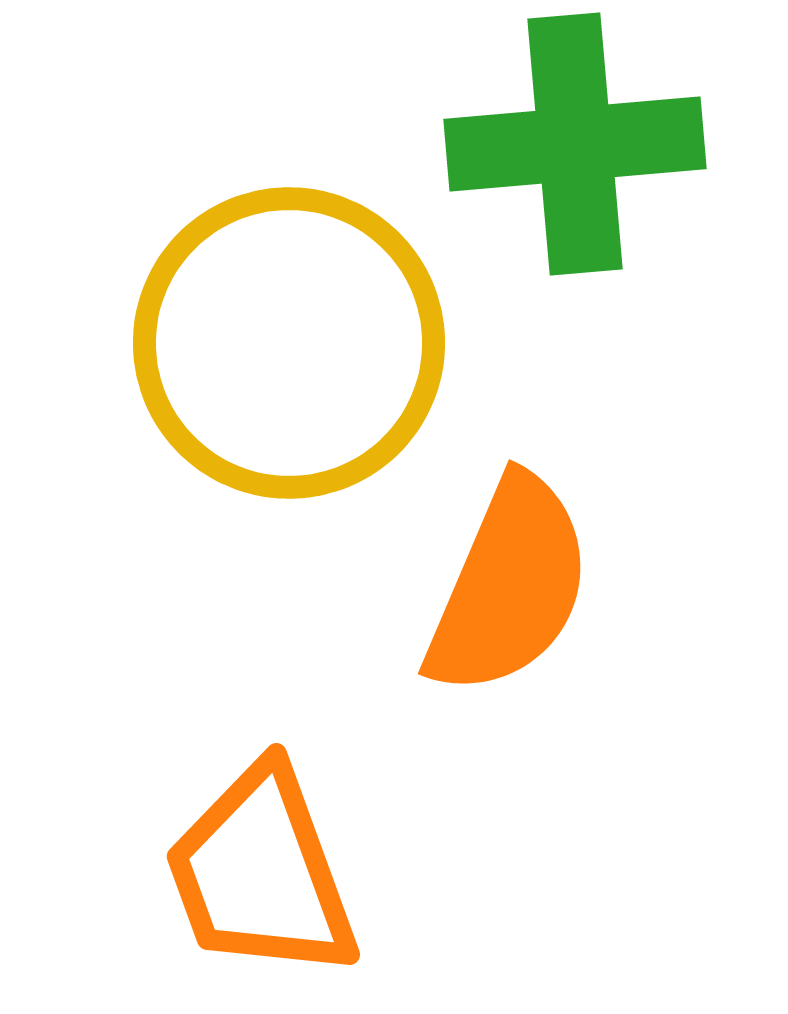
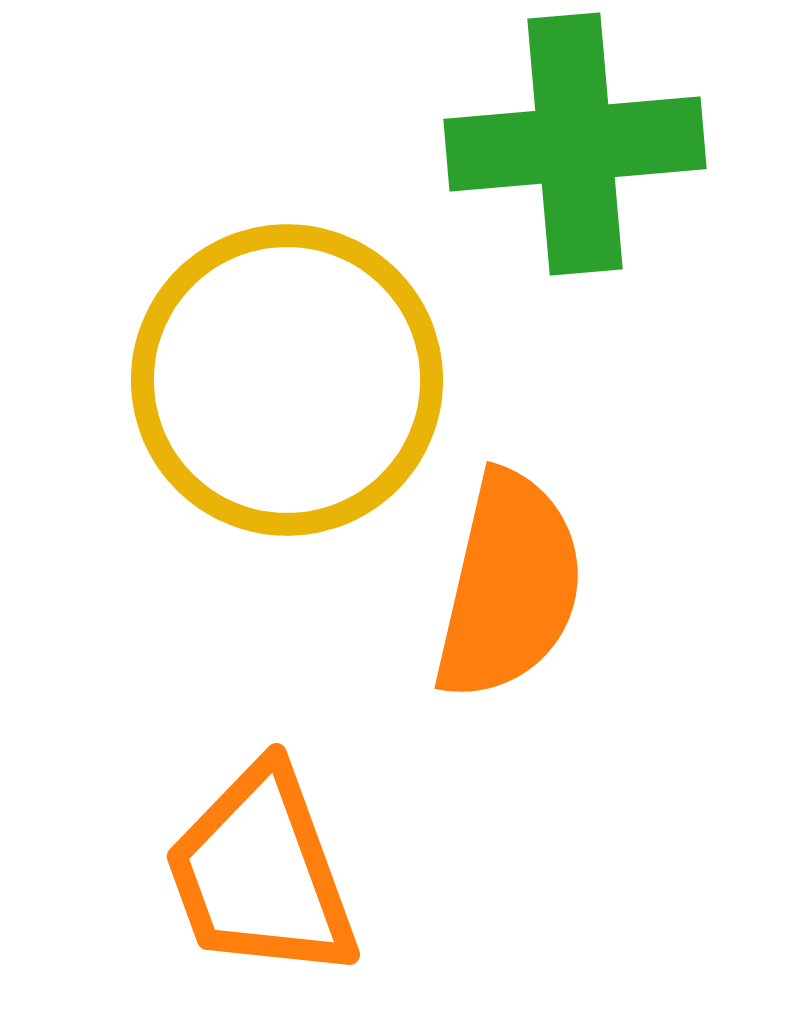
yellow circle: moved 2 px left, 37 px down
orange semicircle: rotated 10 degrees counterclockwise
